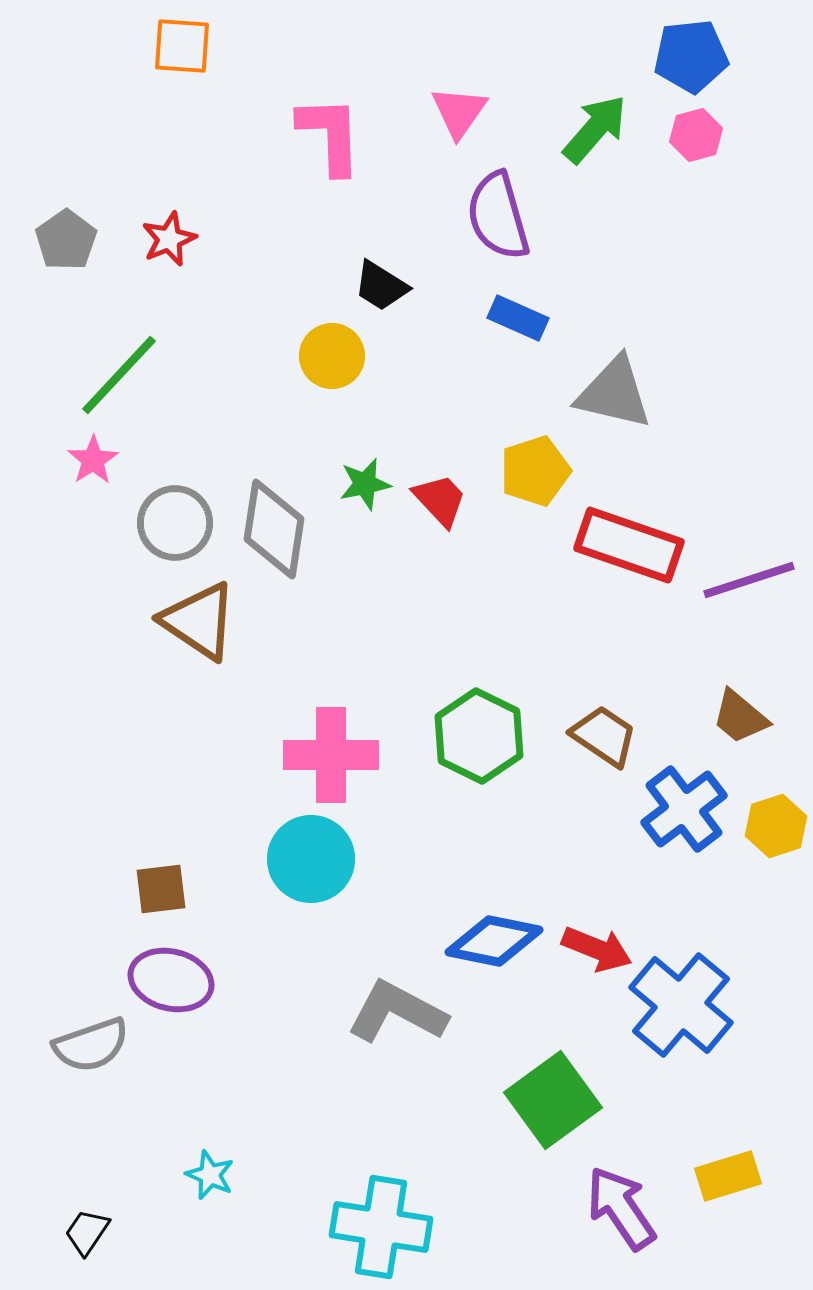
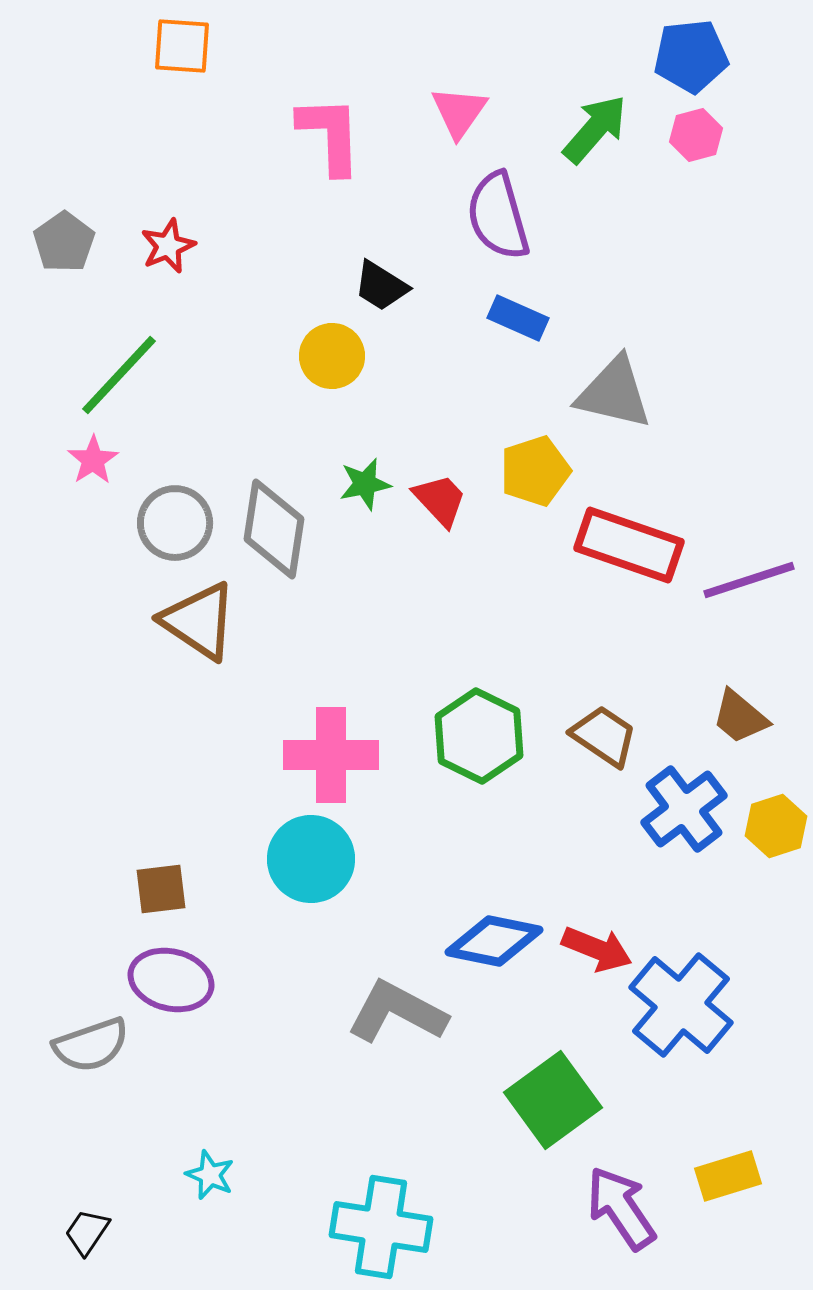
red star at (169, 239): moved 1 px left, 7 px down
gray pentagon at (66, 240): moved 2 px left, 2 px down
